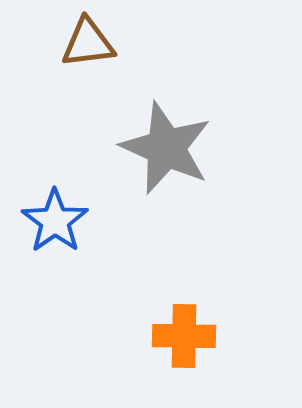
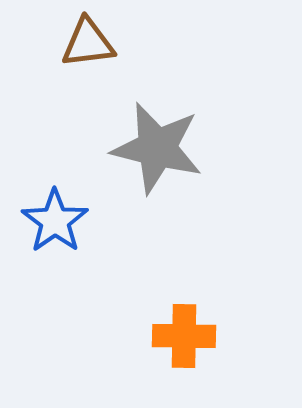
gray star: moved 9 px left; rotated 10 degrees counterclockwise
